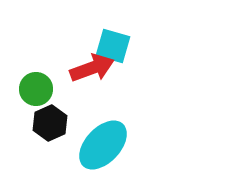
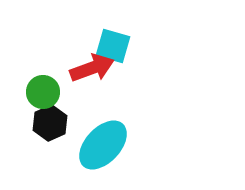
green circle: moved 7 px right, 3 px down
